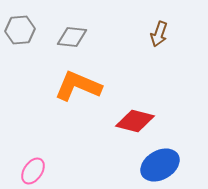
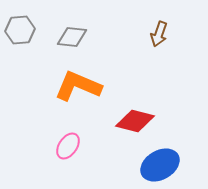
pink ellipse: moved 35 px right, 25 px up
